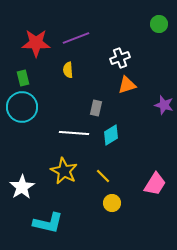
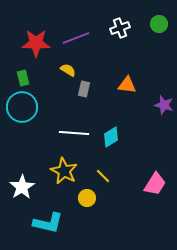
white cross: moved 30 px up
yellow semicircle: rotated 126 degrees clockwise
orange triangle: rotated 24 degrees clockwise
gray rectangle: moved 12 px left, 19 px up
cyan diamond: moved 2 px down
yellow circle: moved 25 px left, 5 px up
